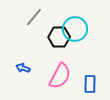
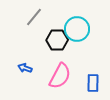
cyan circle: moved 2 px right
black hexagon: moved 2 px left, 3 px down
blue arrow: moved 2 px right
blue rectangle: moved 3 px right, 1 px up
